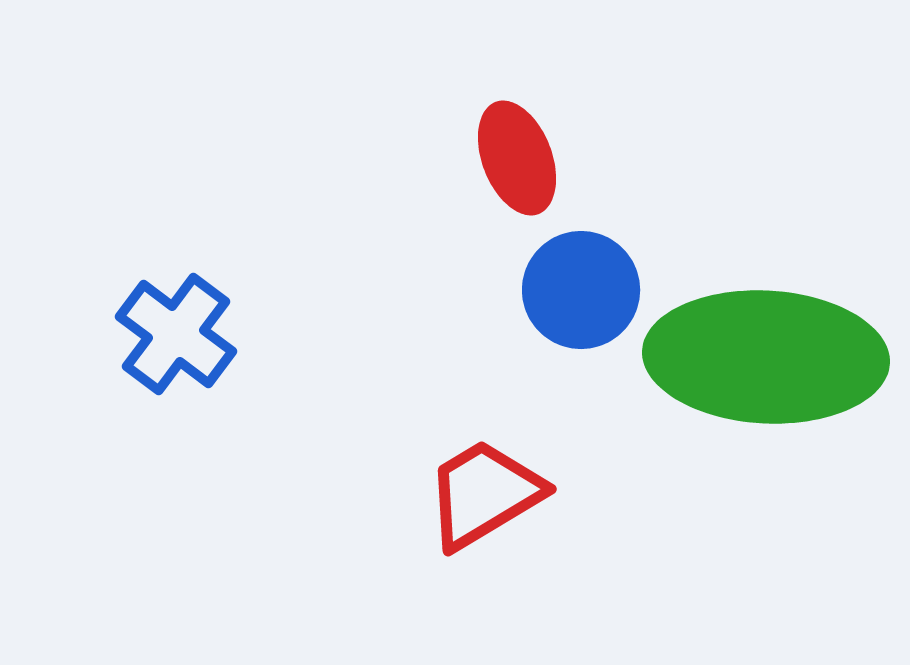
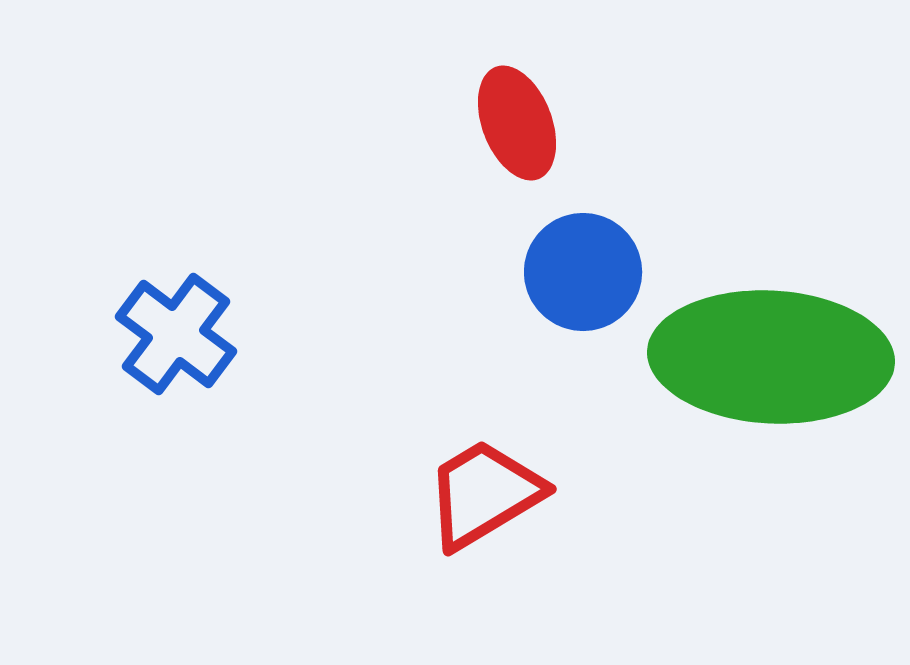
red ellipse: moved 35 px up
blue circle: moved 2 px right, 18 px up
green ellipse: moved 5 px right
